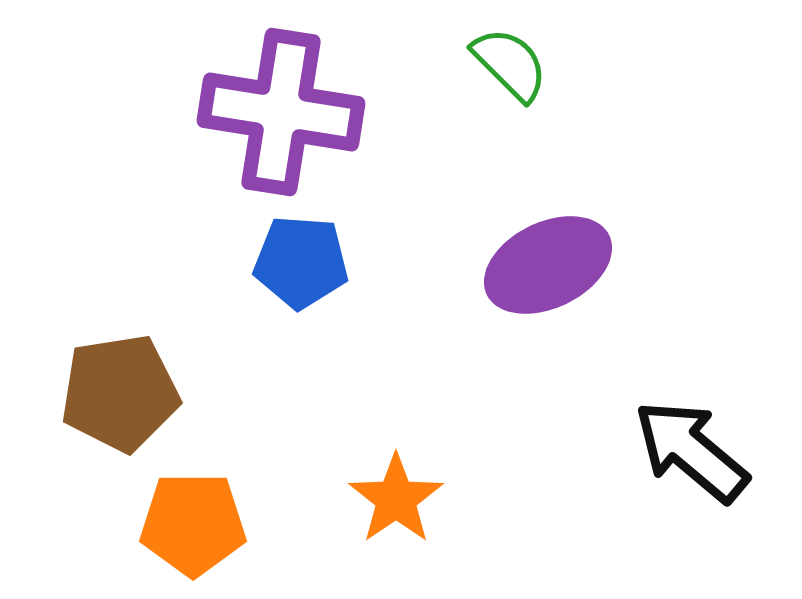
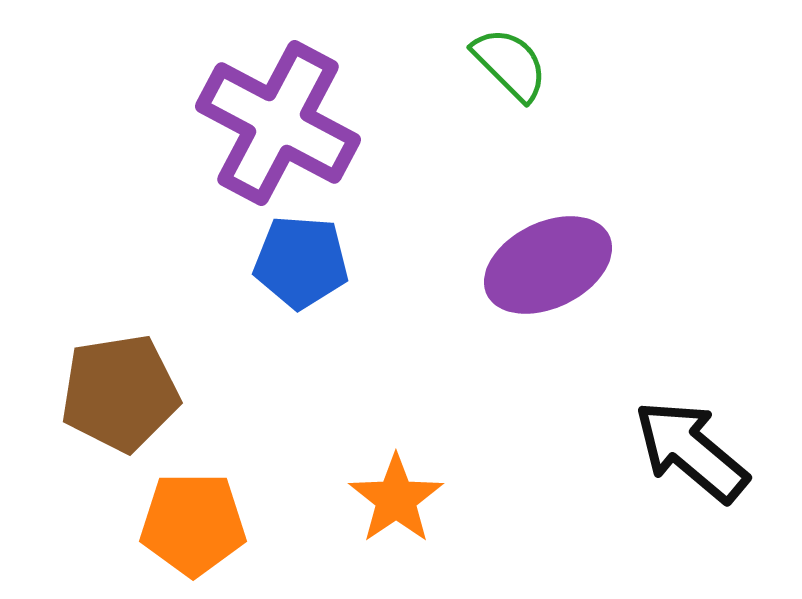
purple cross: moved 3 px left, 11 px down; rotated 19 degrees clockwise
